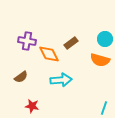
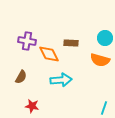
cyan circle: moved 1 px up
brown rectangle: rotated 40 degrees clockwise
brown semicircle: rotated 24 degrees counterclockwise
